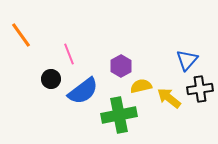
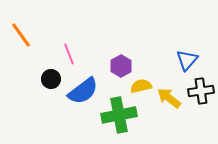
black cross: moved 1 px right, 2 px down
